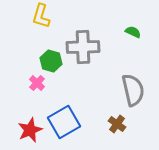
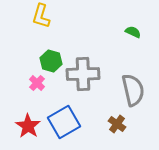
gray cross: moved 27 px down
red star: moved 2 px left, 4 px up; rotated 15 degrees counterclockwise
